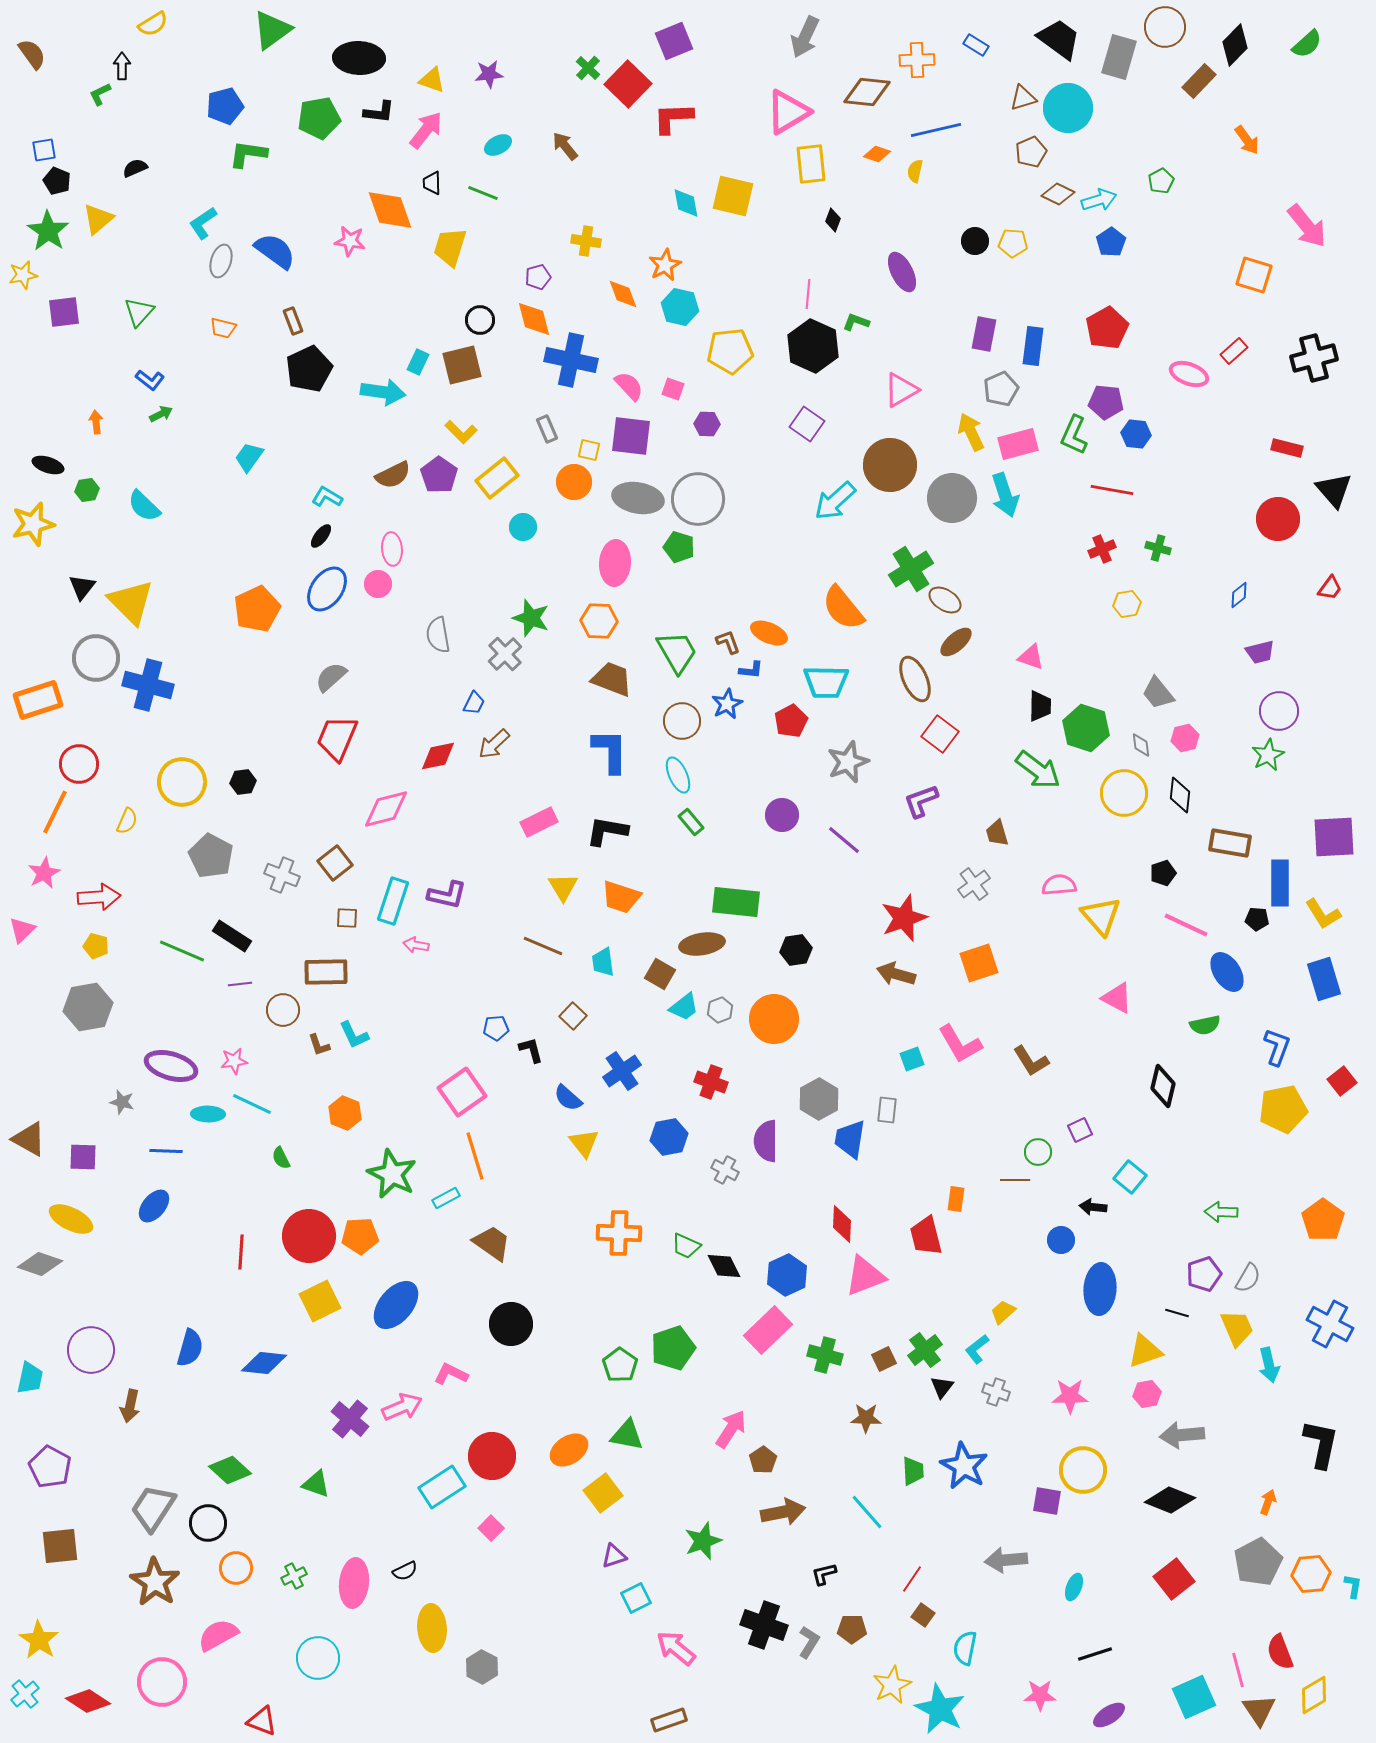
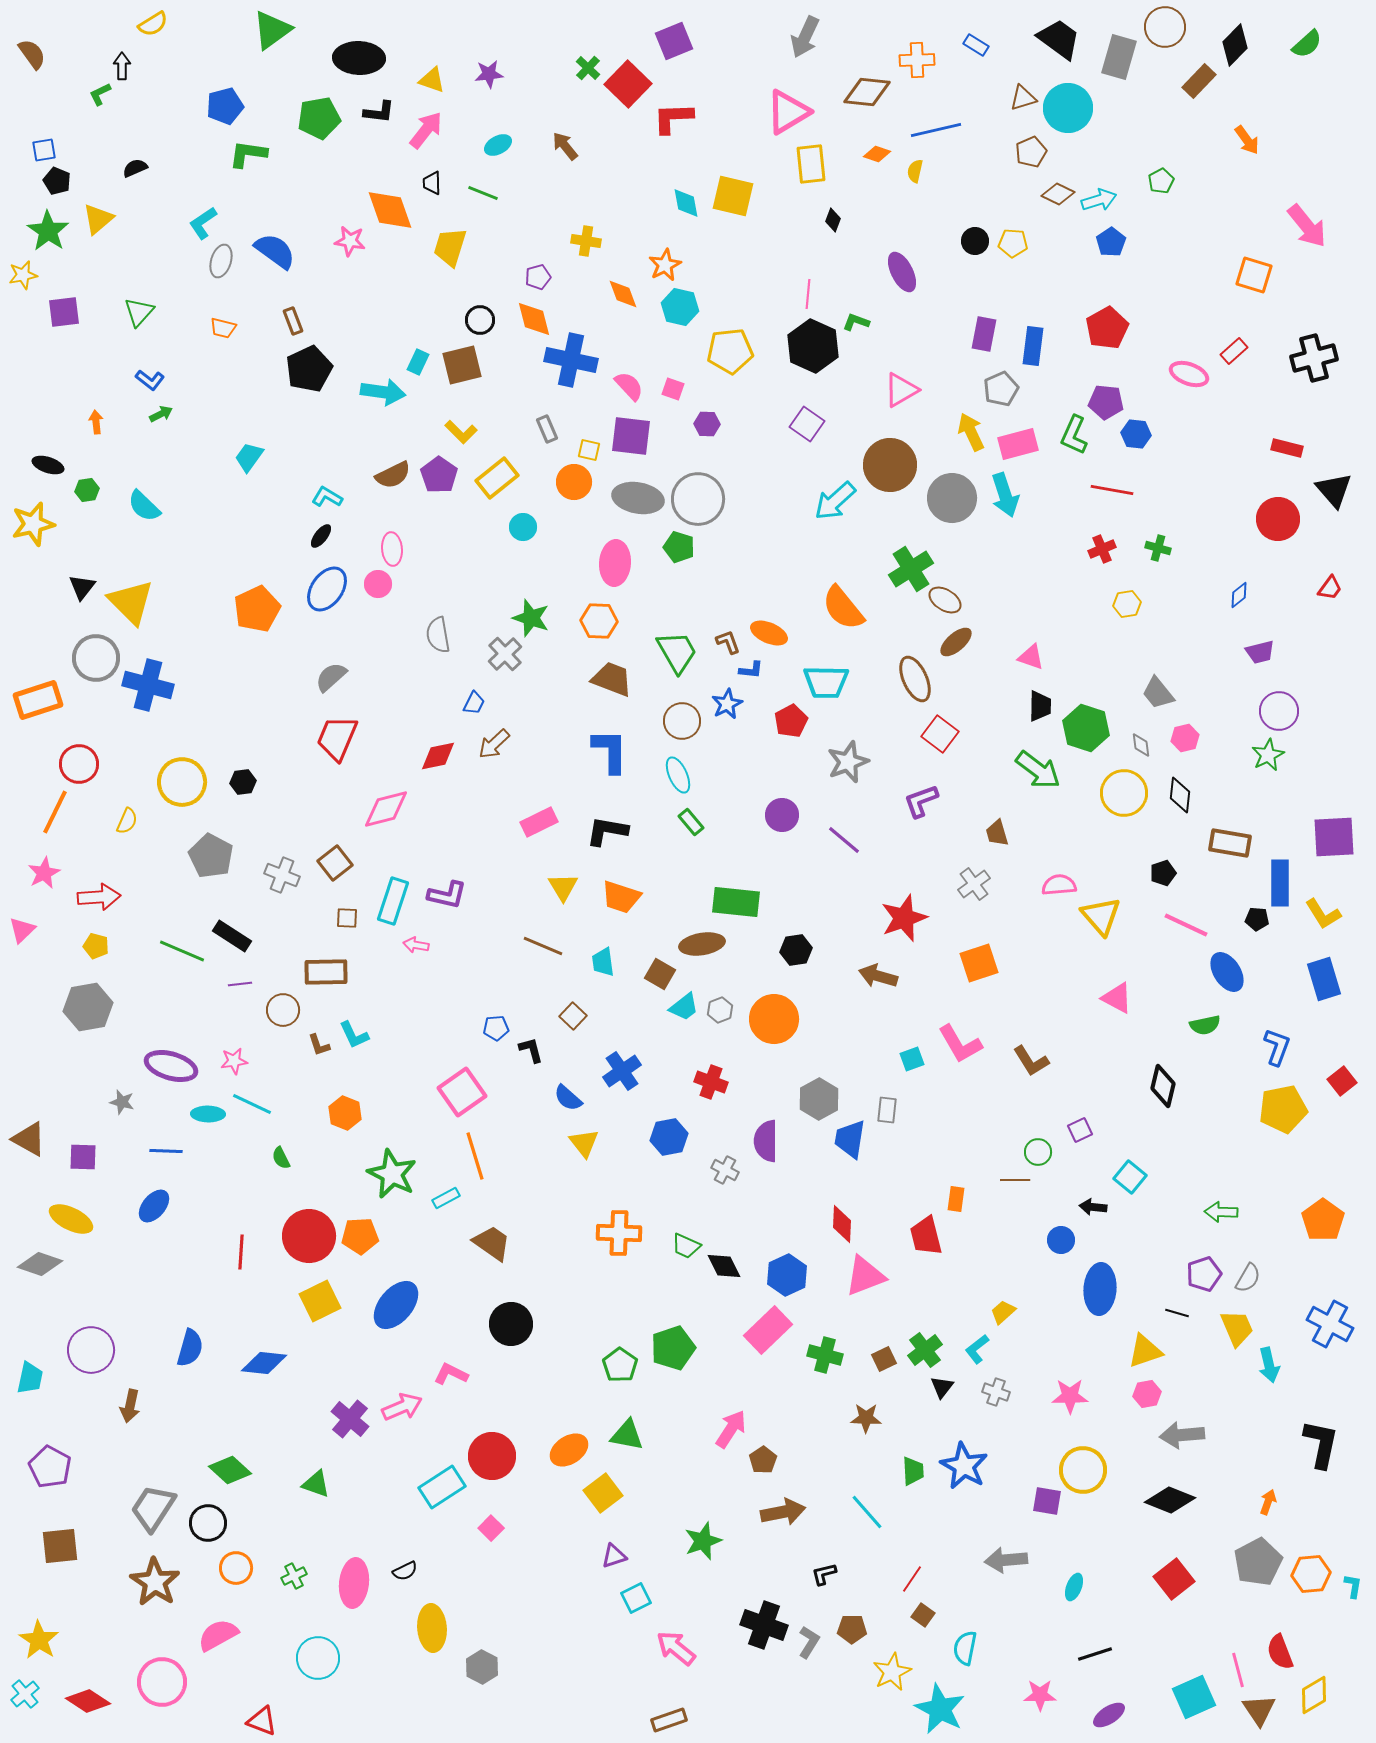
brown arrow at (896, 974): moved 18 px left, 2 px down
yellow star at (892, 1685): moved 13 px up
